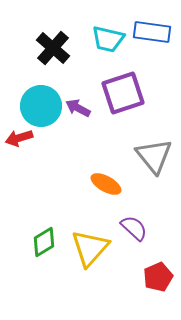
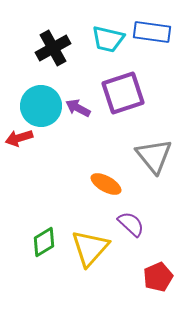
black cross: rotated 20 degrees clockwise
purple semicircle: moved 3 px left, 4 px up
